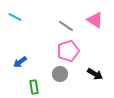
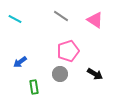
cyan line: moved 2 px down
gray line: moved 5 px left, 10 px up
